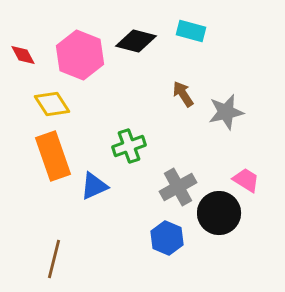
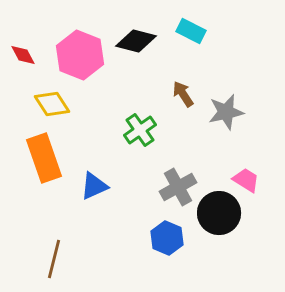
cyan rectangle: rotated 12 degrees clockwise
green cross: moved 11 px right, 16 px up; rotated 16 degrees counterclockwise
orange rectangle: moved 9 px left, 2 px down
